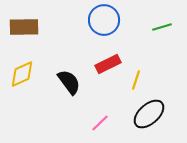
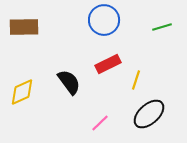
yellow diamond: moved 18 px down
